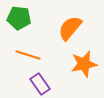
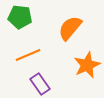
green pentagon: moved 1 px right, 1 px up
orange line: rotated 40 degrees counterclockwise
orange star: moved 3 px right, 1 px down; rotated 12 degrees counterclockwise
